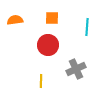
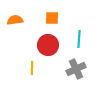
cyan line: moved 8 px left, 12 px down
yellow line: moved 9 px left, 13 px up
